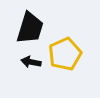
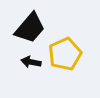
black trapezoid: rotated 24 degrees clockwise
